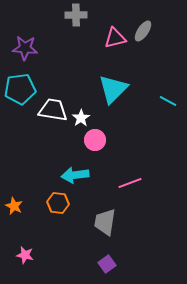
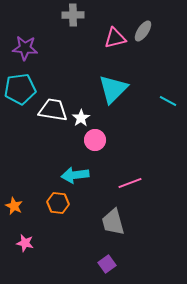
gray cross: moved 3 px left
gray trapezoid: moved 8 px right; rotated 24 degrees counterclockwise
pink star: moved 12 px up
